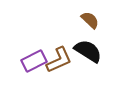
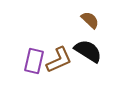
purple rectangle: rotated 50 degrees counterclockwise
